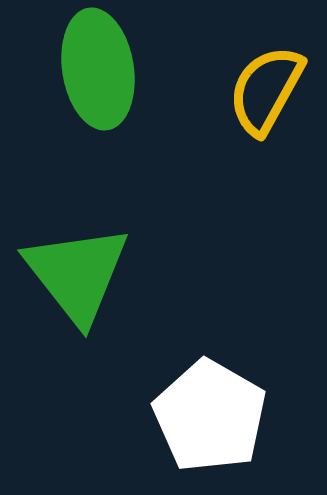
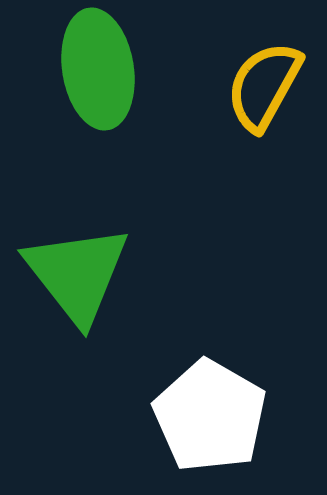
yellow semicircle: moved 2 px left, 4 px up
